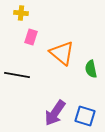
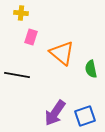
blue square: rotated 35 degrees counterclockwise
